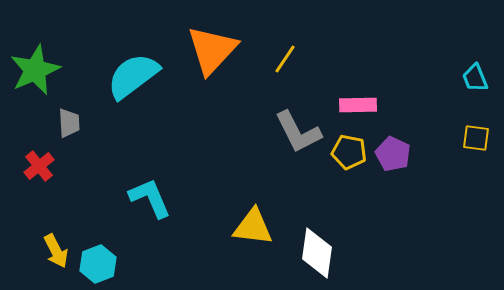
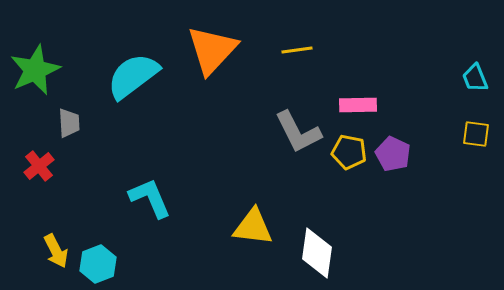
yellow line: moved 12 px right, 9 px up; rotated 48 degrees clockwise
yellow square: moved 4 px up
